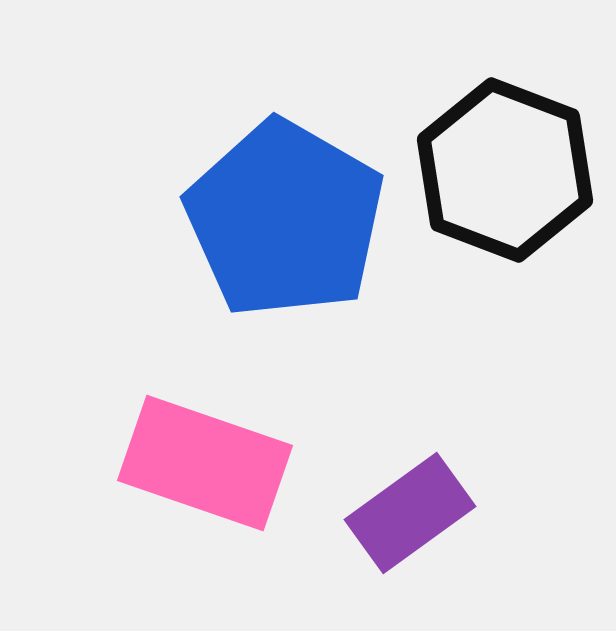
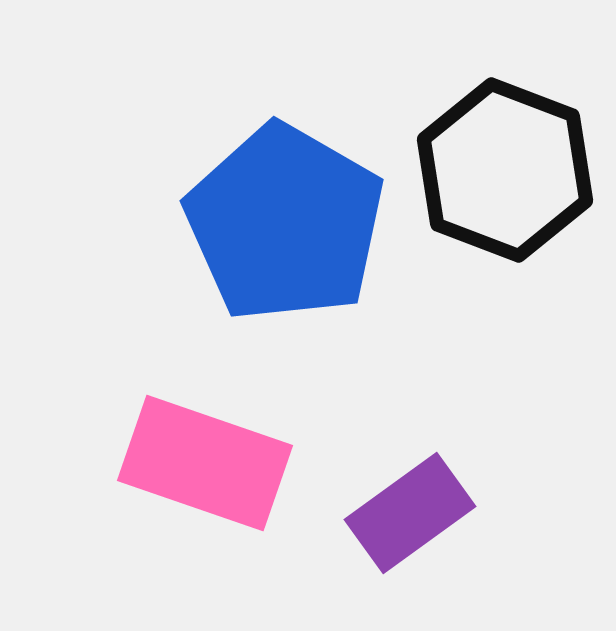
blue pentagon: moved 4 px down
